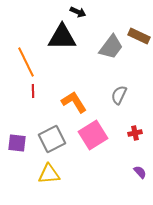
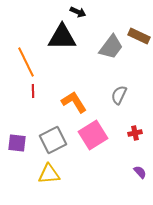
gray square: moved 1 px right, 1 px down
